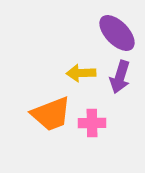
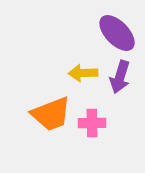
yellow arrow: moved 2 px right
